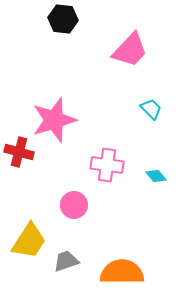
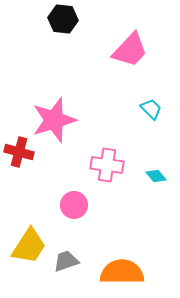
yellow trapezoid: moved 5 px down
